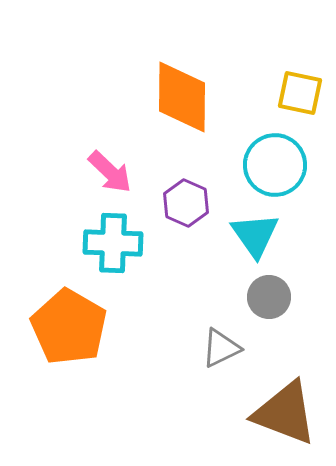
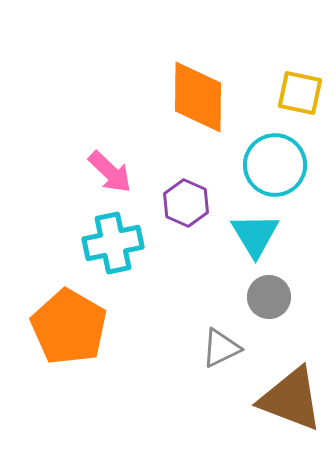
orange diamond: moved 16 px right
cyan triangle: rotated 4 degrees clockwise
cyan cross: rotated 14 degrees counterclockwise
brown triangle: moved 6 px right, 14 px up
